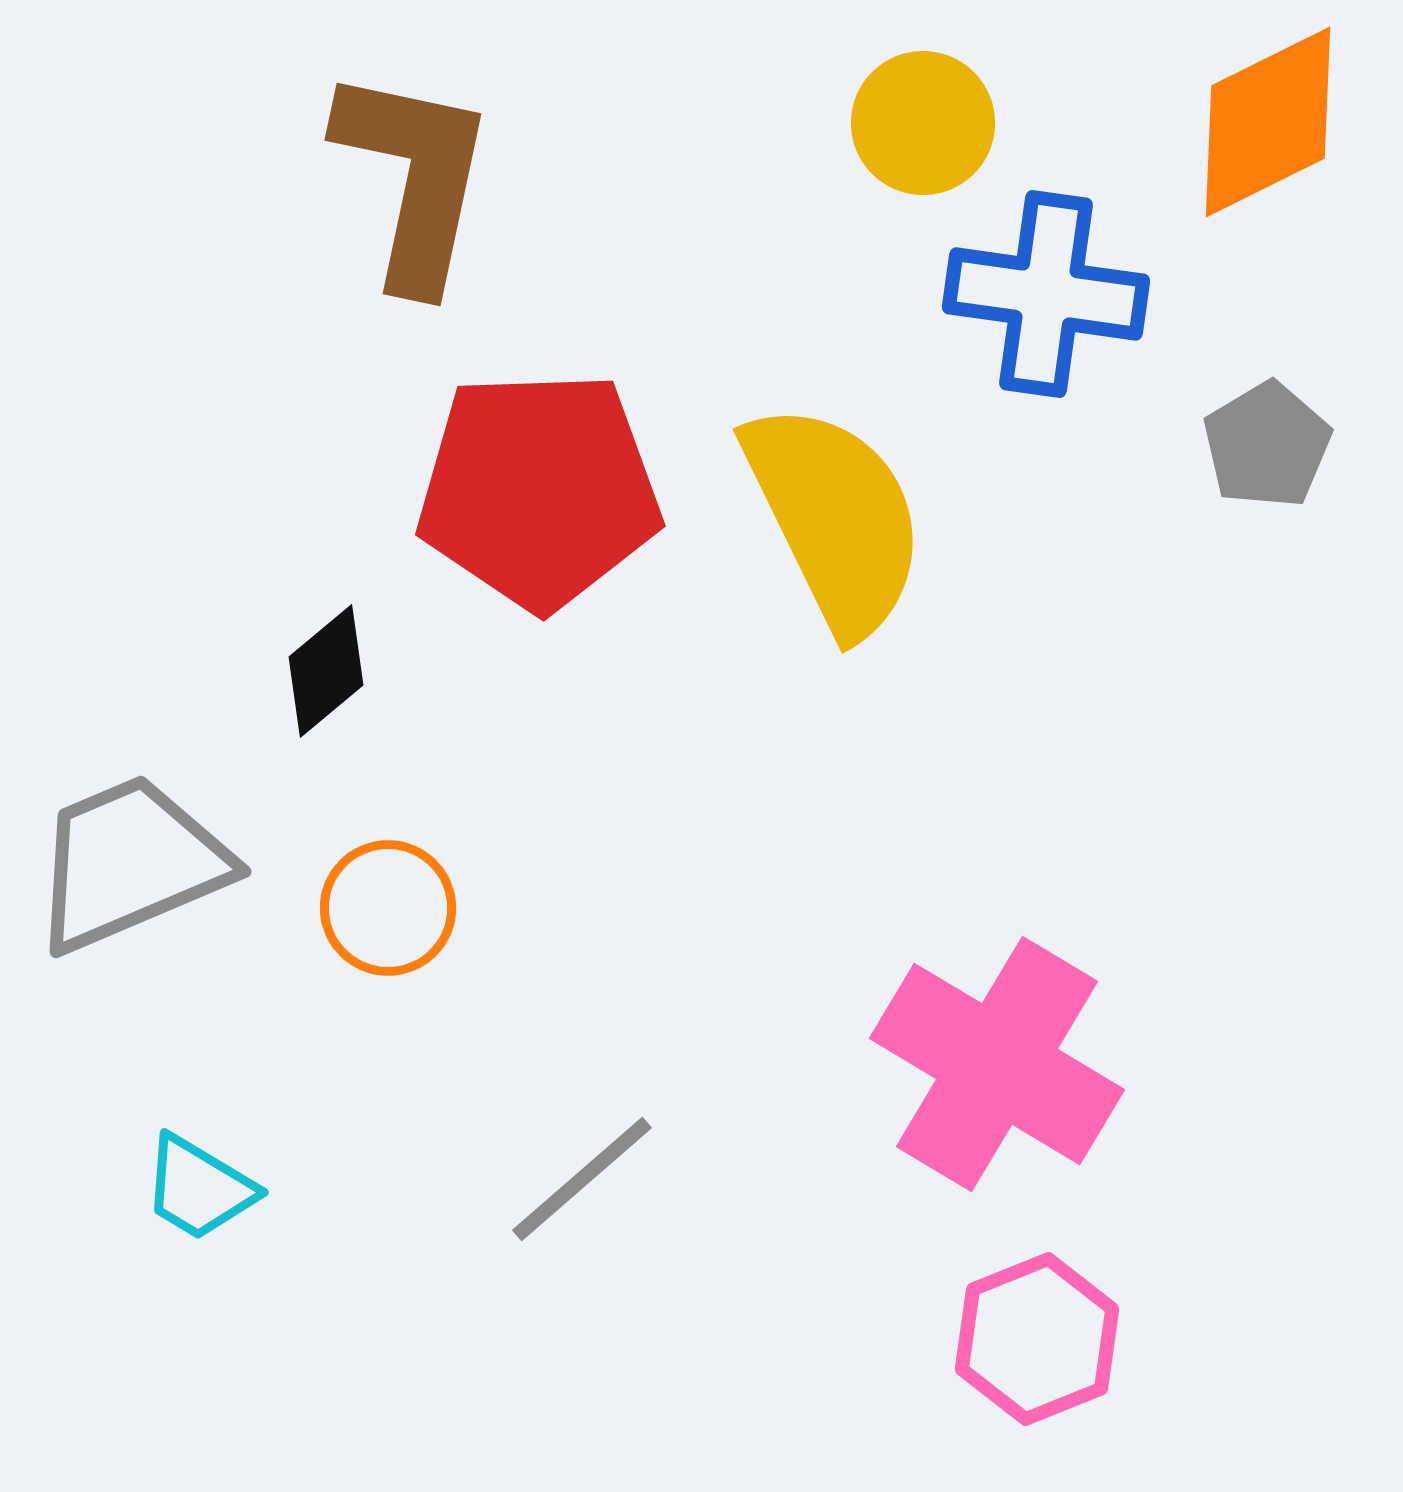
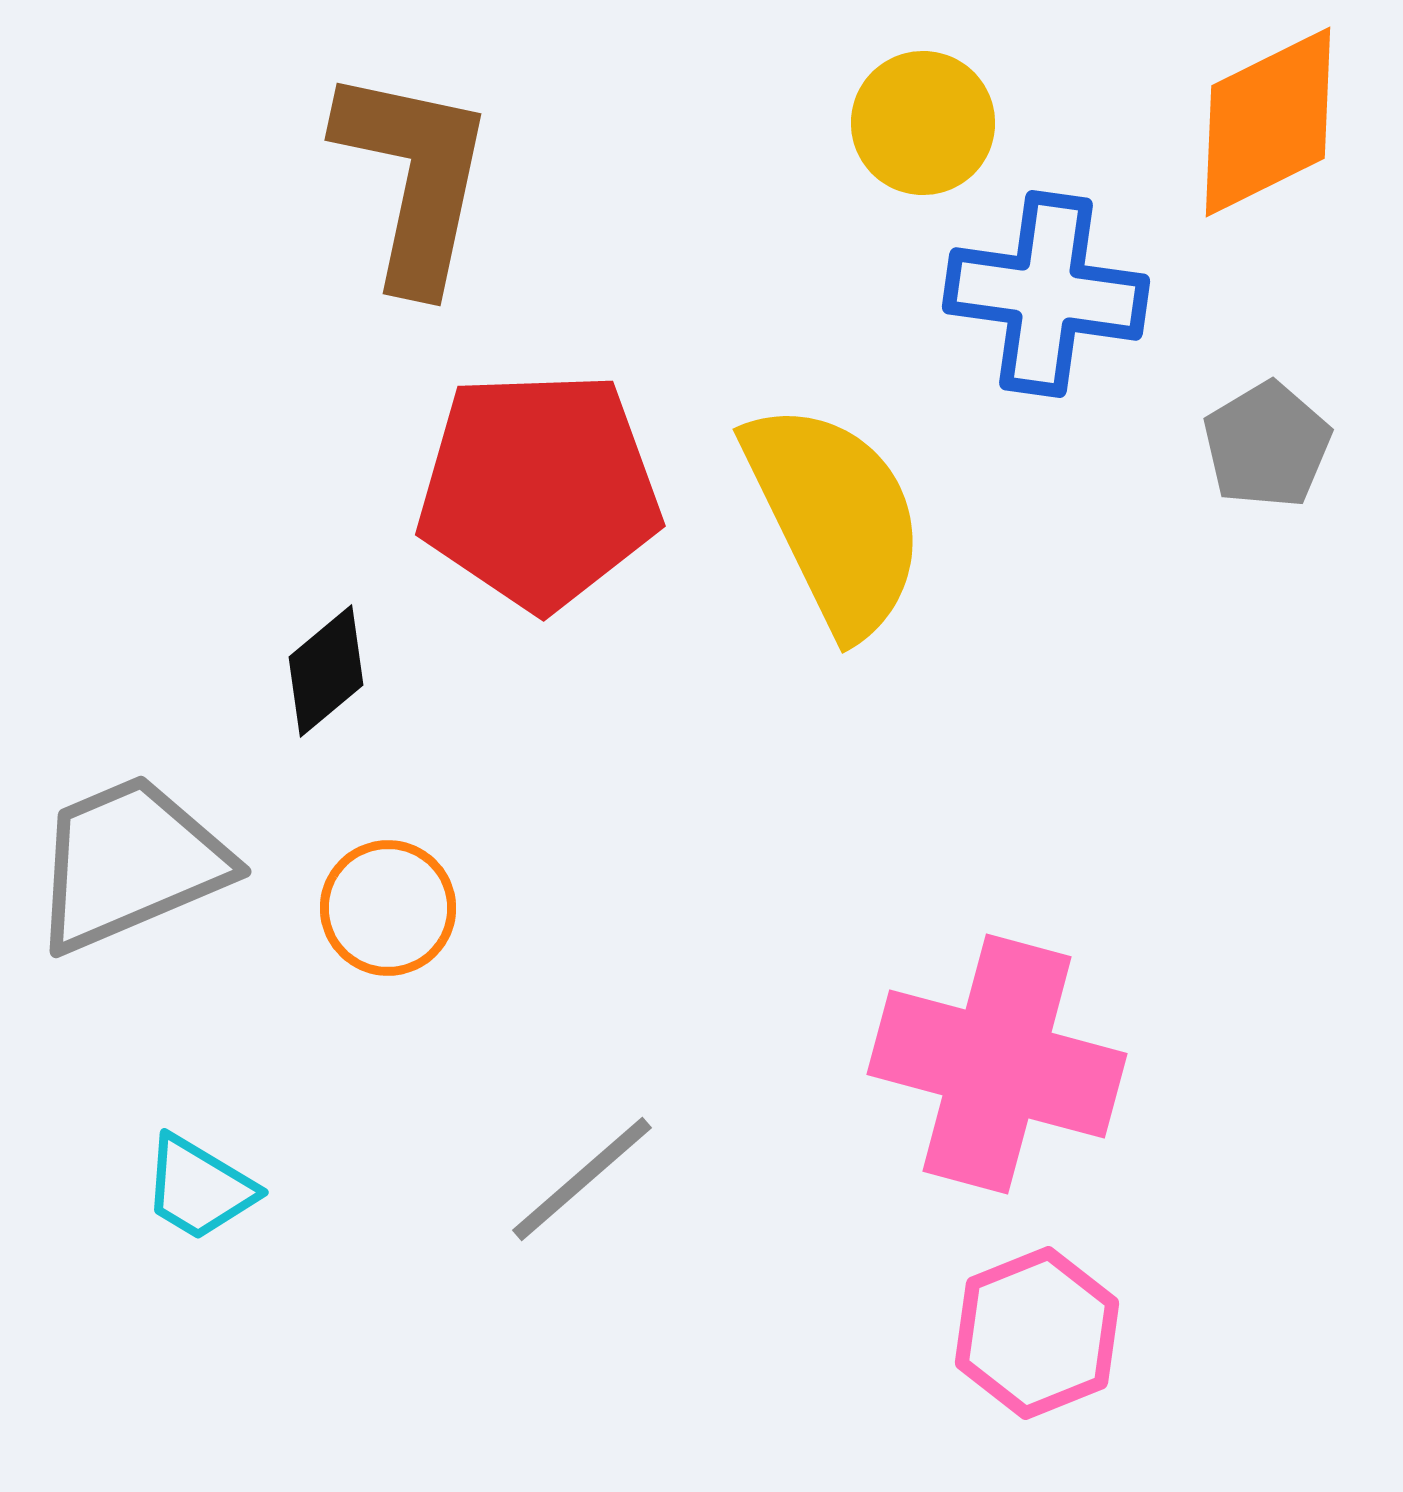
pink cross: rotated 16 degrees counterclockwise
pink hexagon: moved 6 px up
